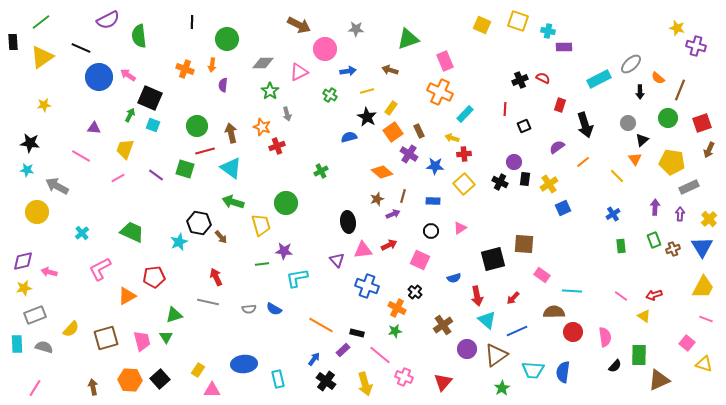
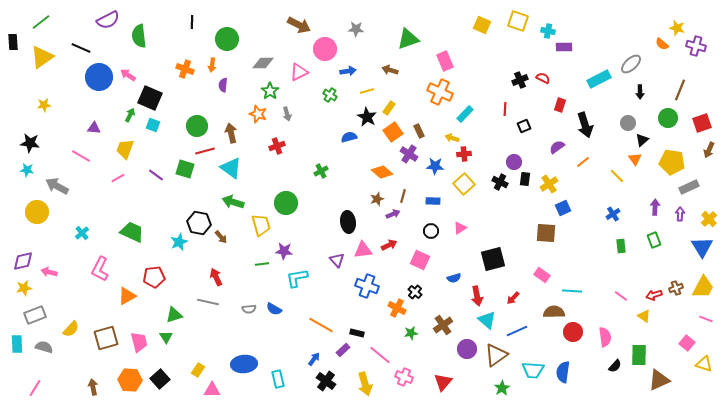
orange semicircle at (658, 78): moved 4 px right, 34 px up
yellow rectangle at (391, 108): moved 2 px left
orange star at (262, 127): moved 4 px left, 13 px up
brown square at (524, 244): moved 22 px right, 11 px up
brown cross at (673, 249): moved 3 px right, 39 px down
pink L-shape at (100, 269): rotated 35 degrees counterclockwise
green star at (395, 331): moved 16 px right, 2 px down
pink trapezoid at (142, 341): moved 3 px left, 1 px down
